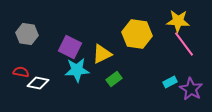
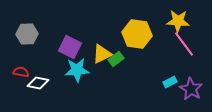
gray hexagon: rotated 10 degrees counterclockwise
green rectangle: moved 2 px right, 20 px up
